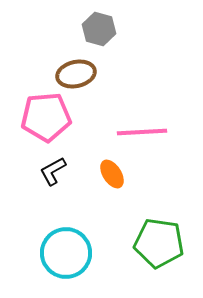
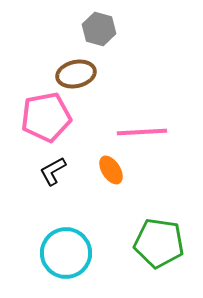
pink pentagon: rotated 6 degrees counterclockwise
orange ellipse: moved 1 px left, 4 px up
